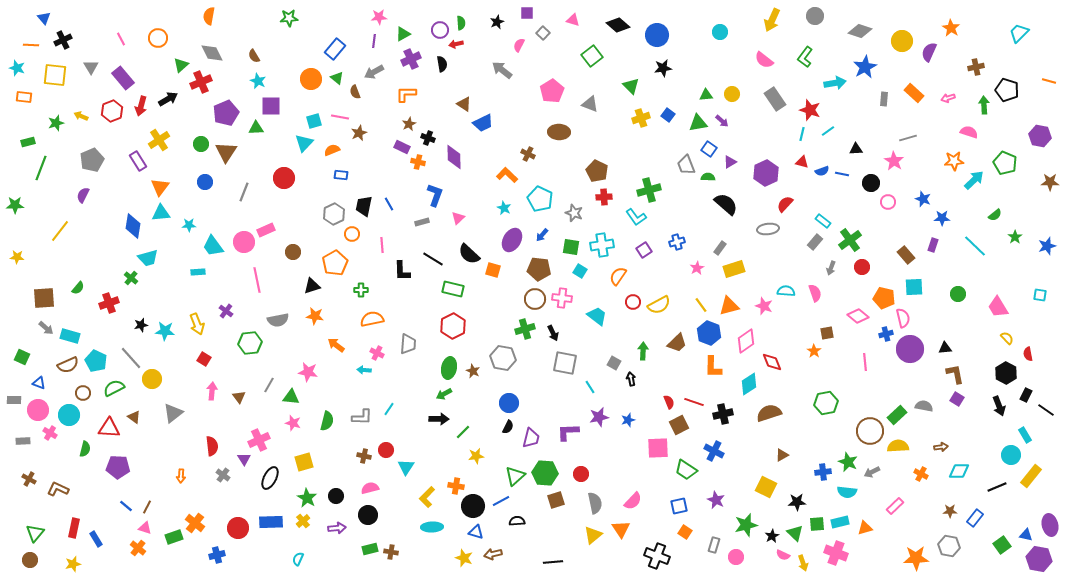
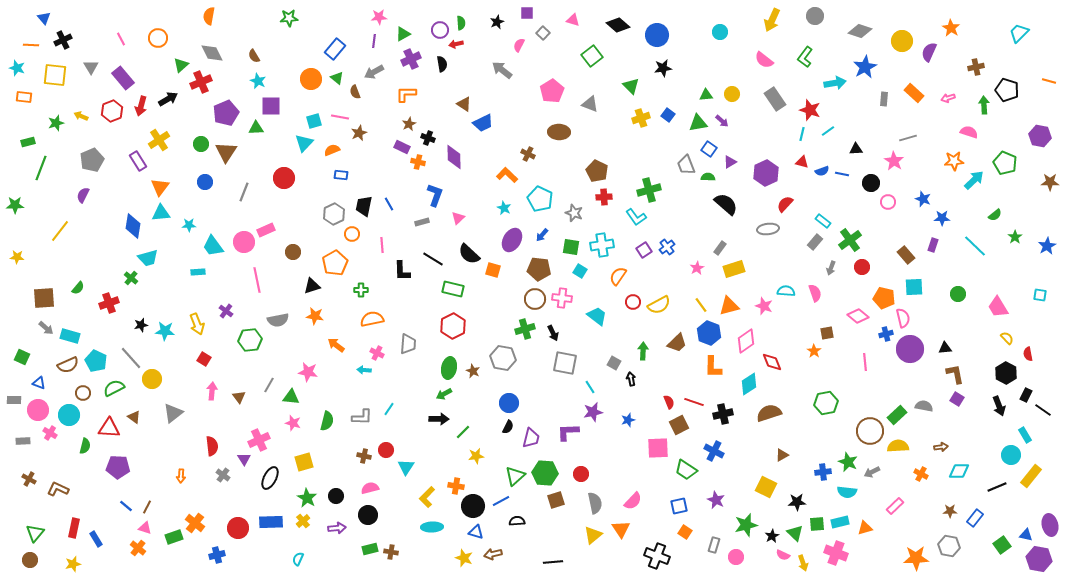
blue cross at (677, 242): moved 10 px left, 5 px down; rotated 21 degrees counterclockwise
blue star at (1047, 246): rotated 12 degrees counterclockwise
green hexagon at (250, 343): moved 3 px up
black line at (1046, 410): moved 3 px left
purple star at (599, 417): moved 6 px left, 5 px up
green semicircle at (85, 449): moved 3 px up
